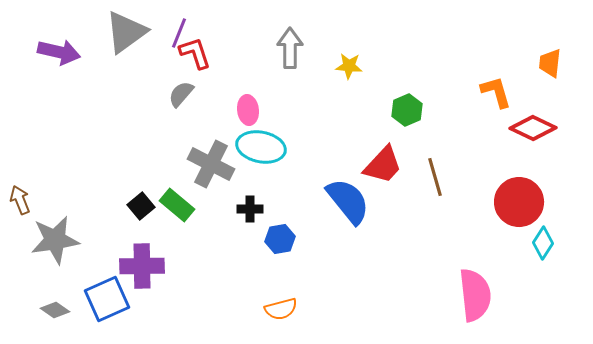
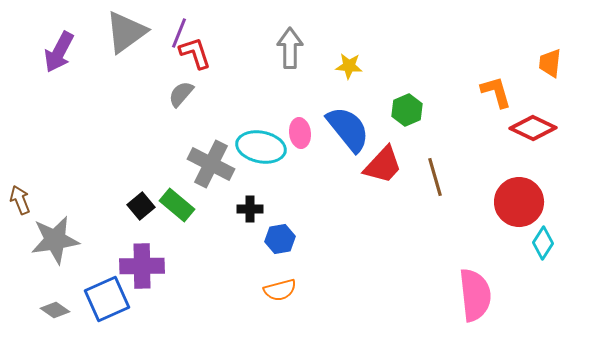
purple arrow: rotated 105 degrees clockwise
pink ellipse: moved 52 px right, 23 px down
blue semicircle: moved 72 px up
orange semicircle: moved 1 px left, 19 px up
